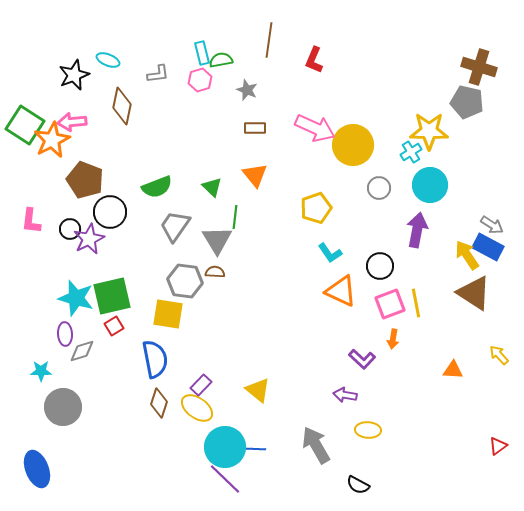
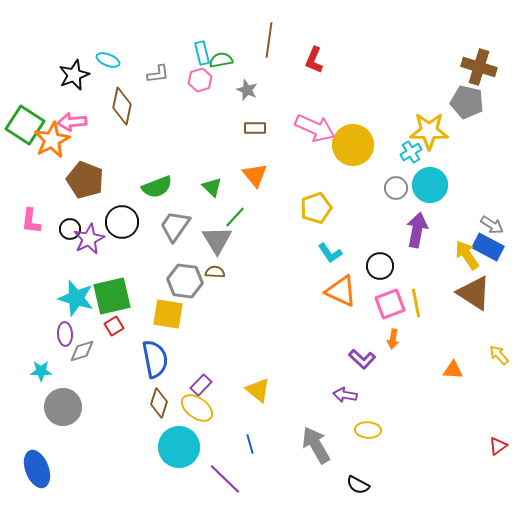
gray circle at (379, 188): moved 17 px right
black circle at (110, 212): moved 12 px right, 10 px down
green line at (235, 217): rotated 35 degrees clockwise
cyan circle at (225, 447): moved 46 px left
blue line at (256, 449): moved 6 px left, 5 px up; rotated 72 degrees clockwise
